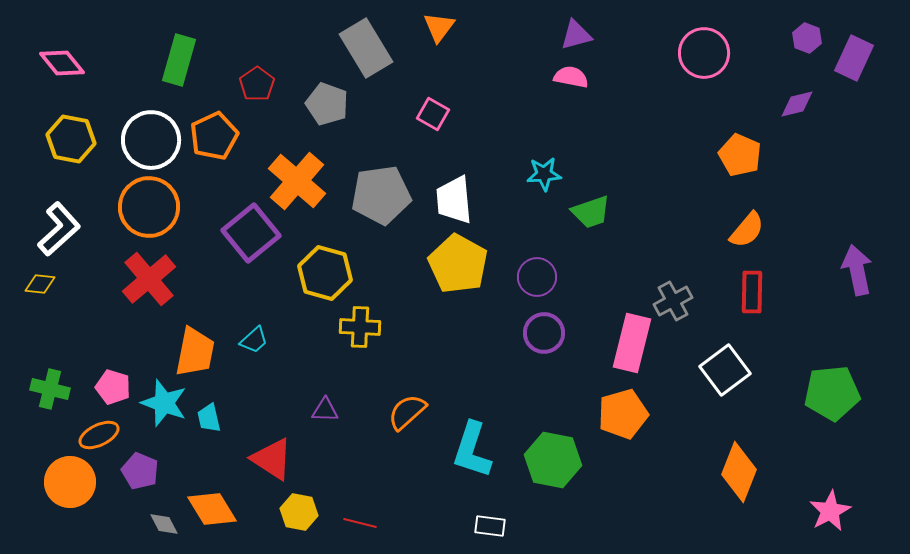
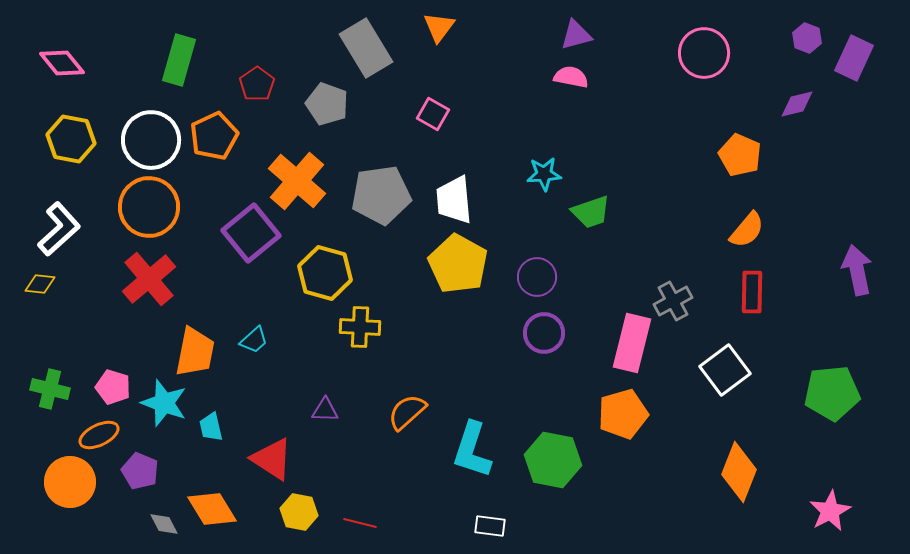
cyan trapezoid at (209, 418): moved 2 px right, 9 px down
